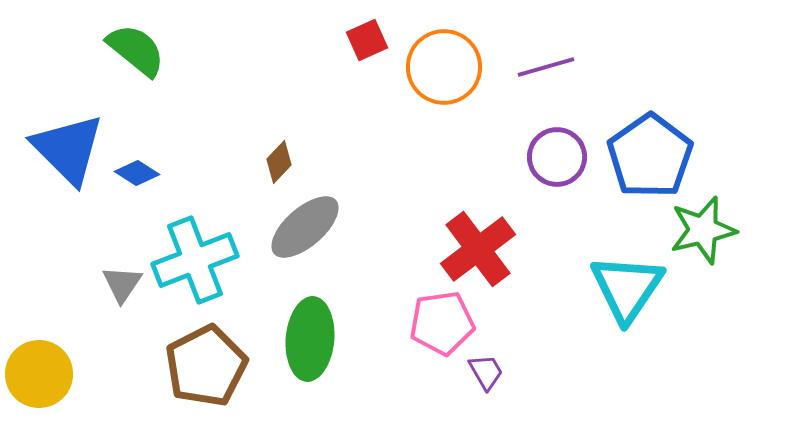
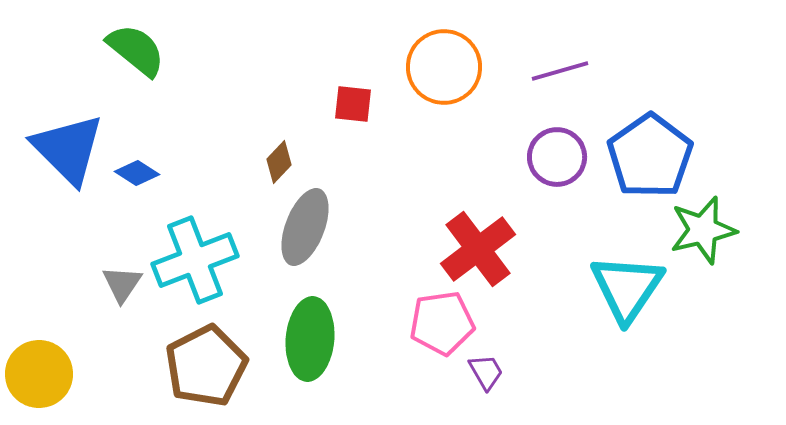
red square: moved 14 px left, 64 px down; rotated 30 degrees clockwise
purple line: moved 14 px right, 4 px down
gray ellipse: rotated 28 degrees counterclockwise
